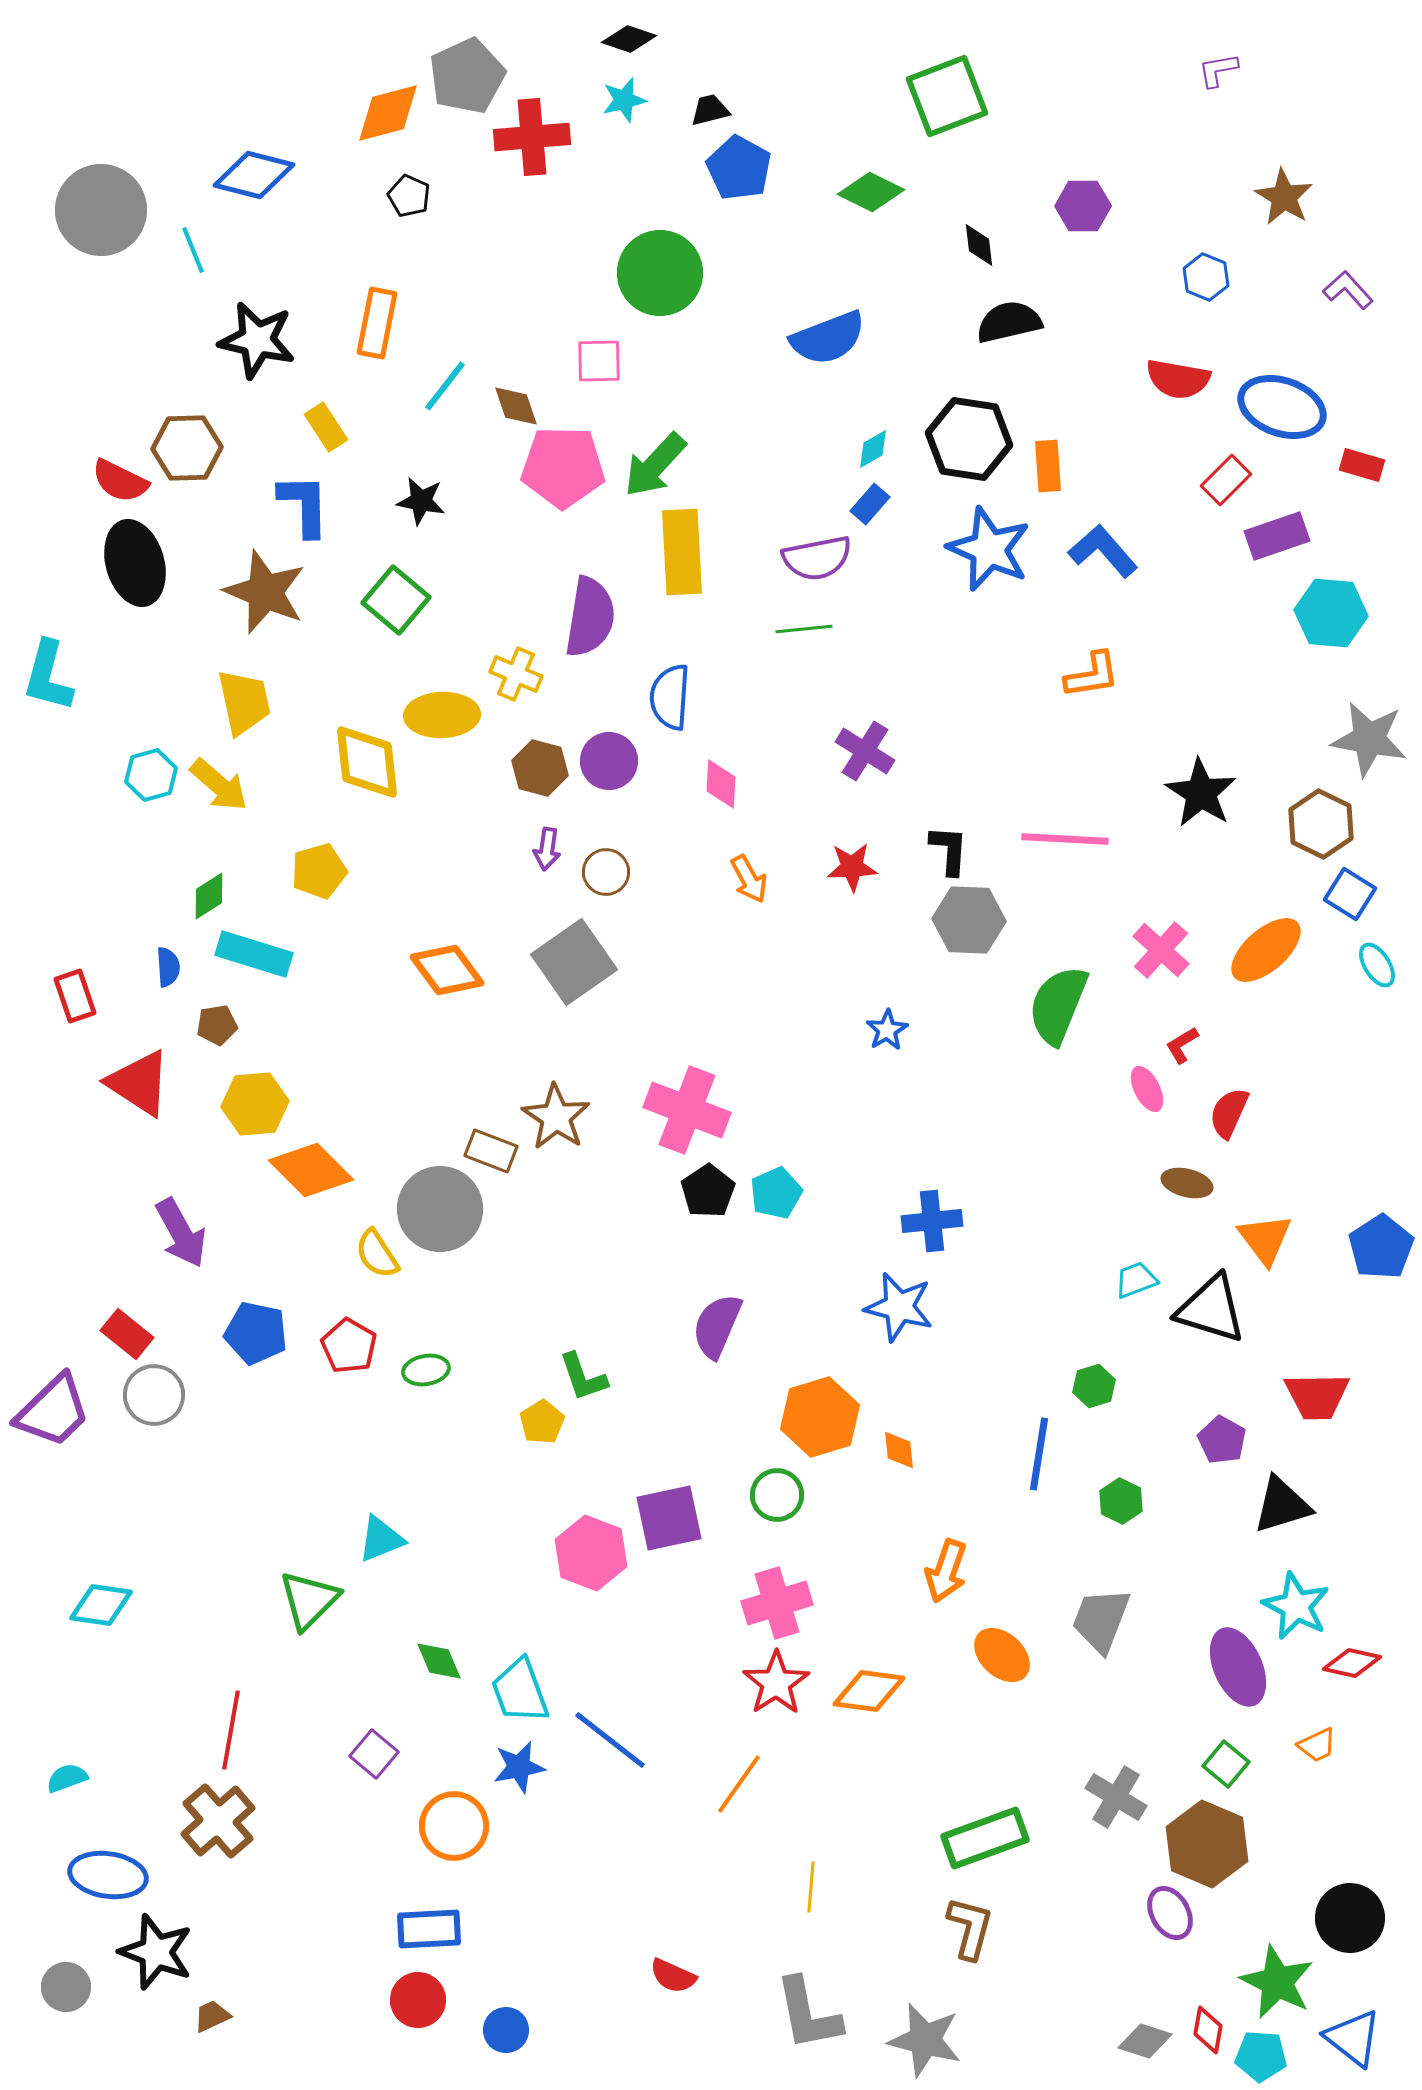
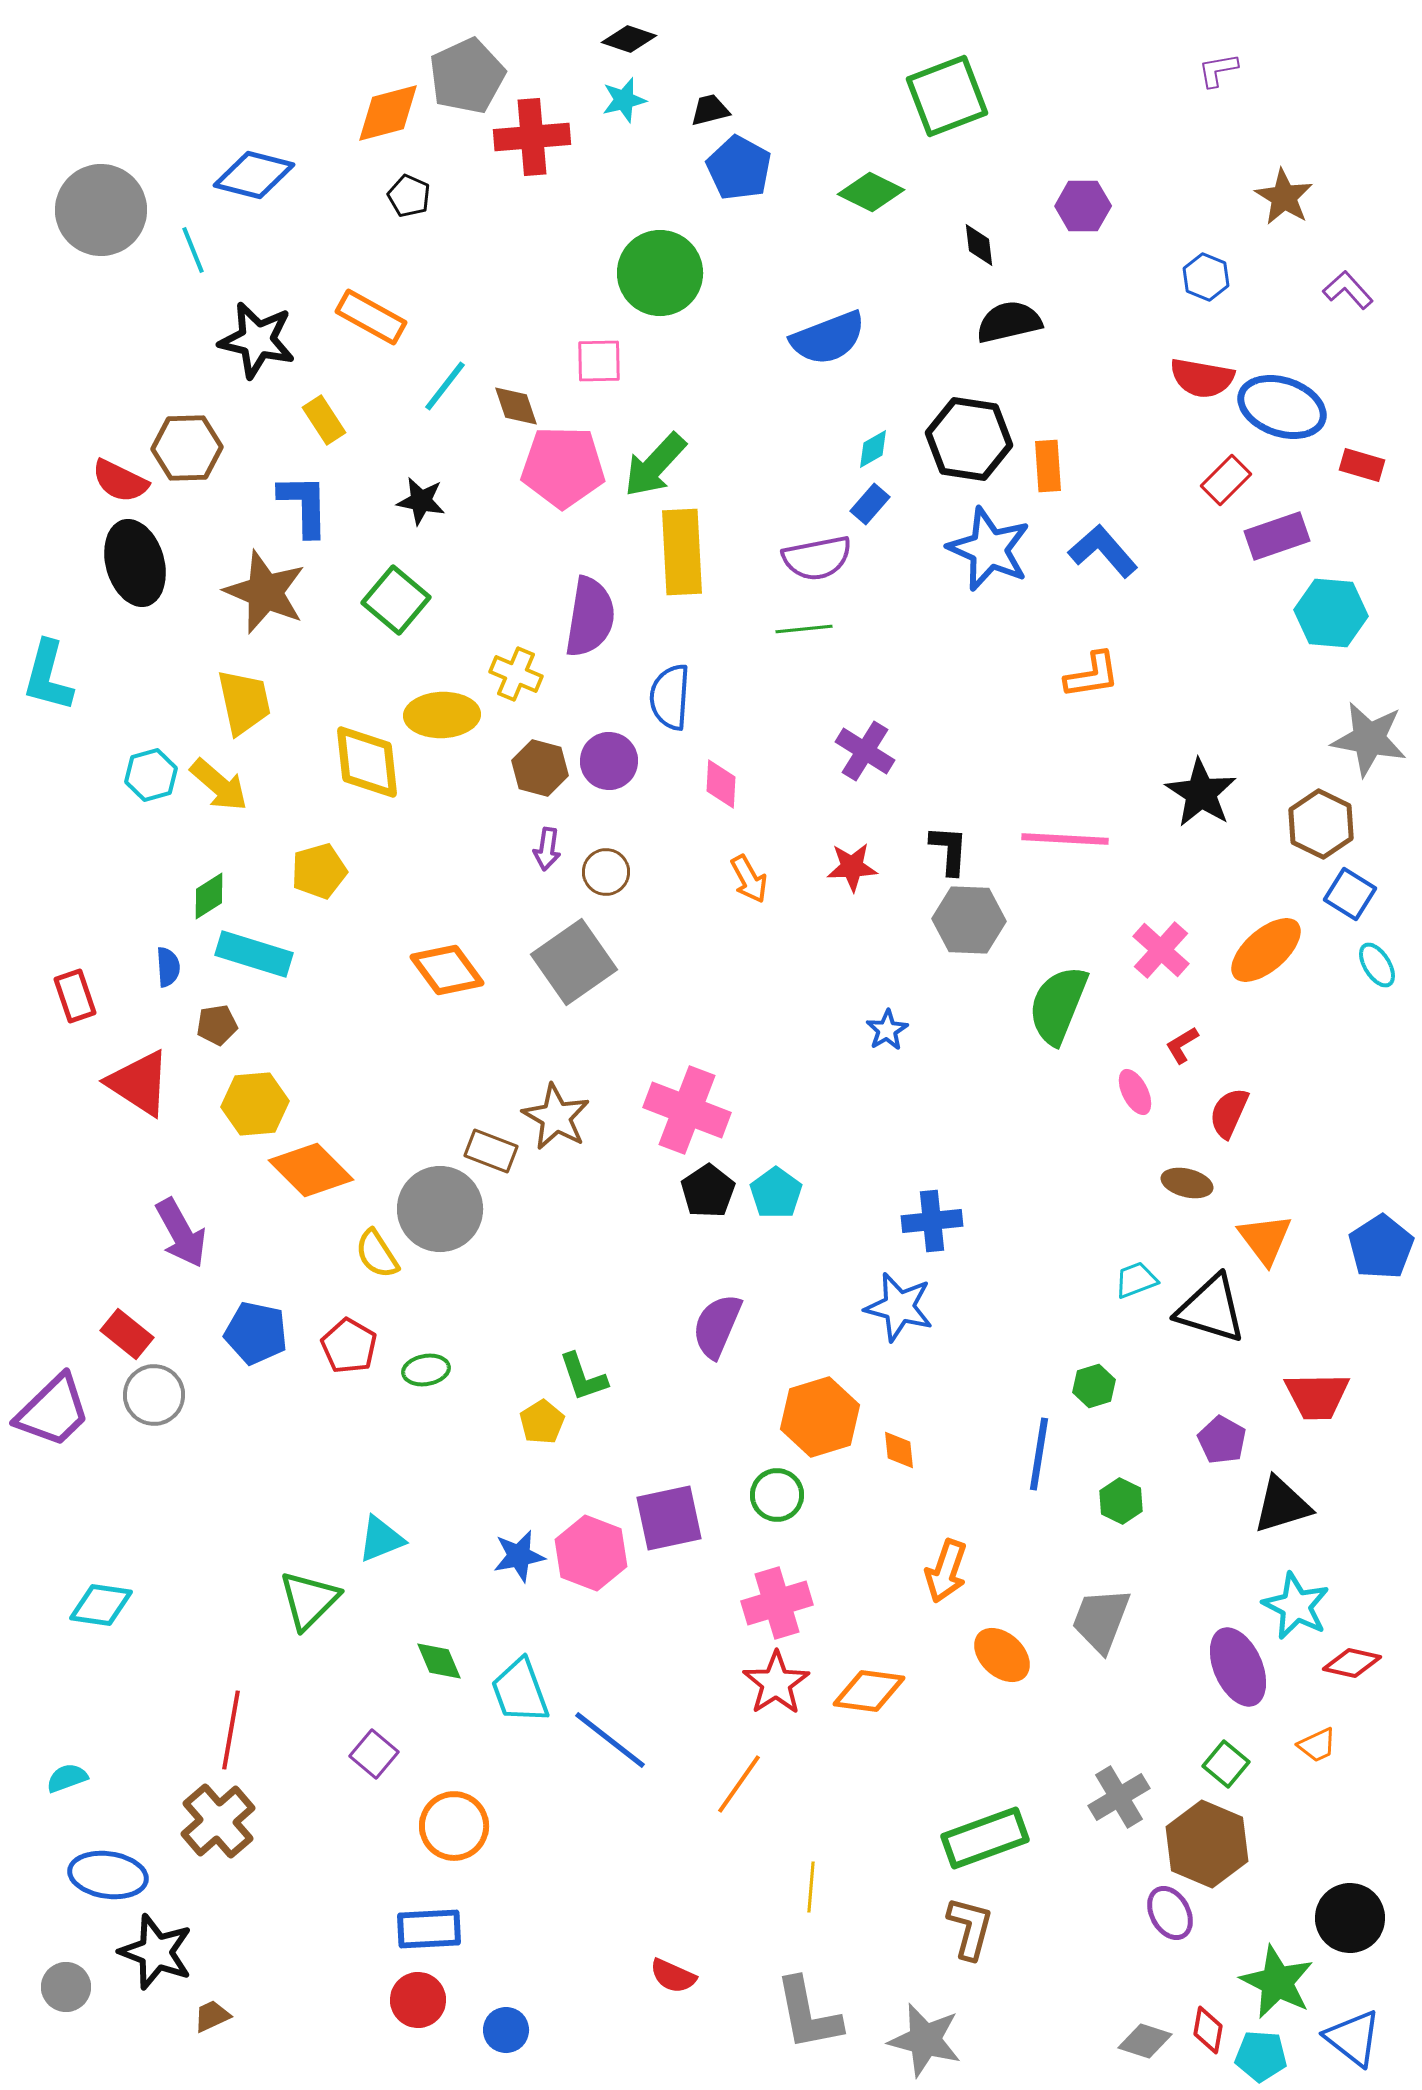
orange rectangle at (377, 323): moved 6 px left, 6 px up; rotated 72 degrees counterclockwise
red semicircle at (1178, 379): moved 24 px right, 1 px up
yellow rectangle at (326, 427): moved 2 px left, 7 px up
pink ellipse at (1147, 1089): moved 12 px left, 3 px down
brown star at (556, 1117): rotated 4 degrees counterclockwise
cyan pentagon at (776, 1193): rotated 12 degrees counterclockwise
blue star at (519, 1767): moved 211 px up
gray cross at (1116, 1797): moved 3 px right; rotated 28 degrees clockwise
